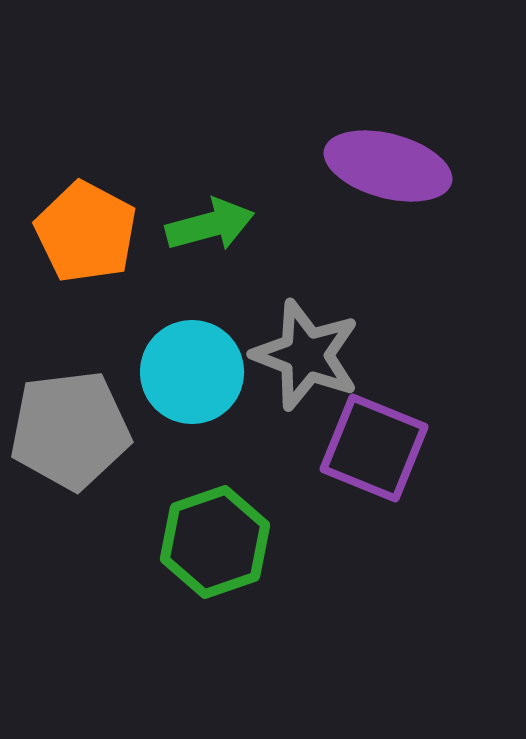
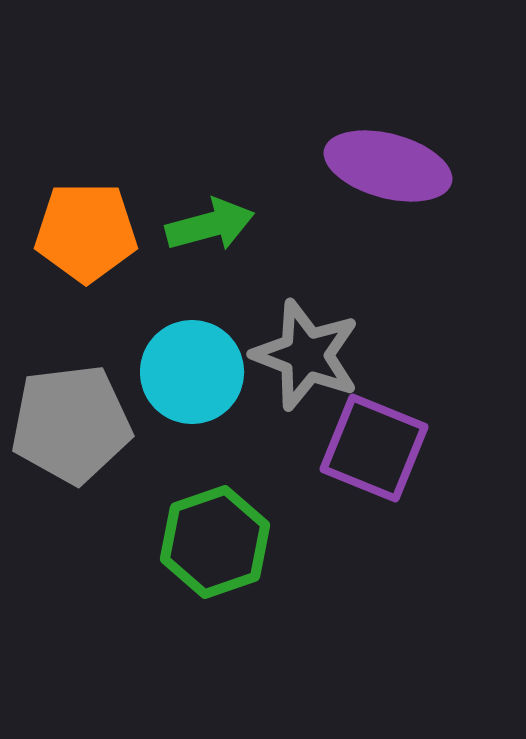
orange pentagon: rotated 28 degrees counterclockwise
gray pentagon: moved 1 px right, 6 px up
